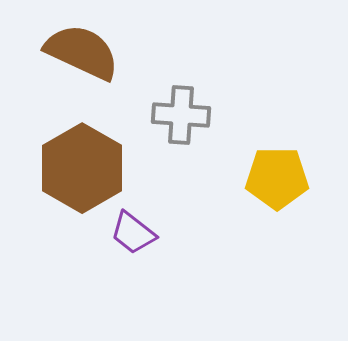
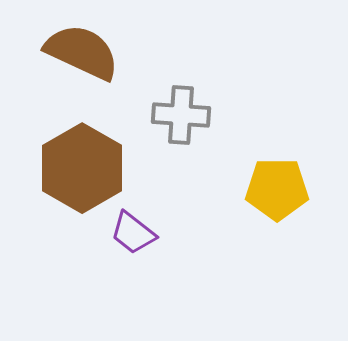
yellow pentagon: moved 11 px down
